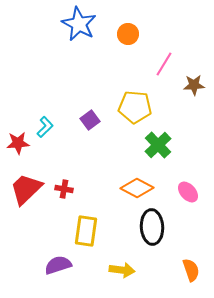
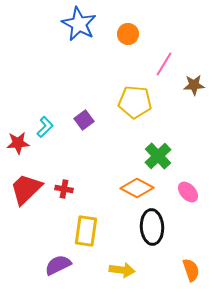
yellow pentagon: moved 5 px up
purple square: moved 6 px left
green cross: moved 11 px down
purple semicircle: rotated 8 degrees counterclockwise
